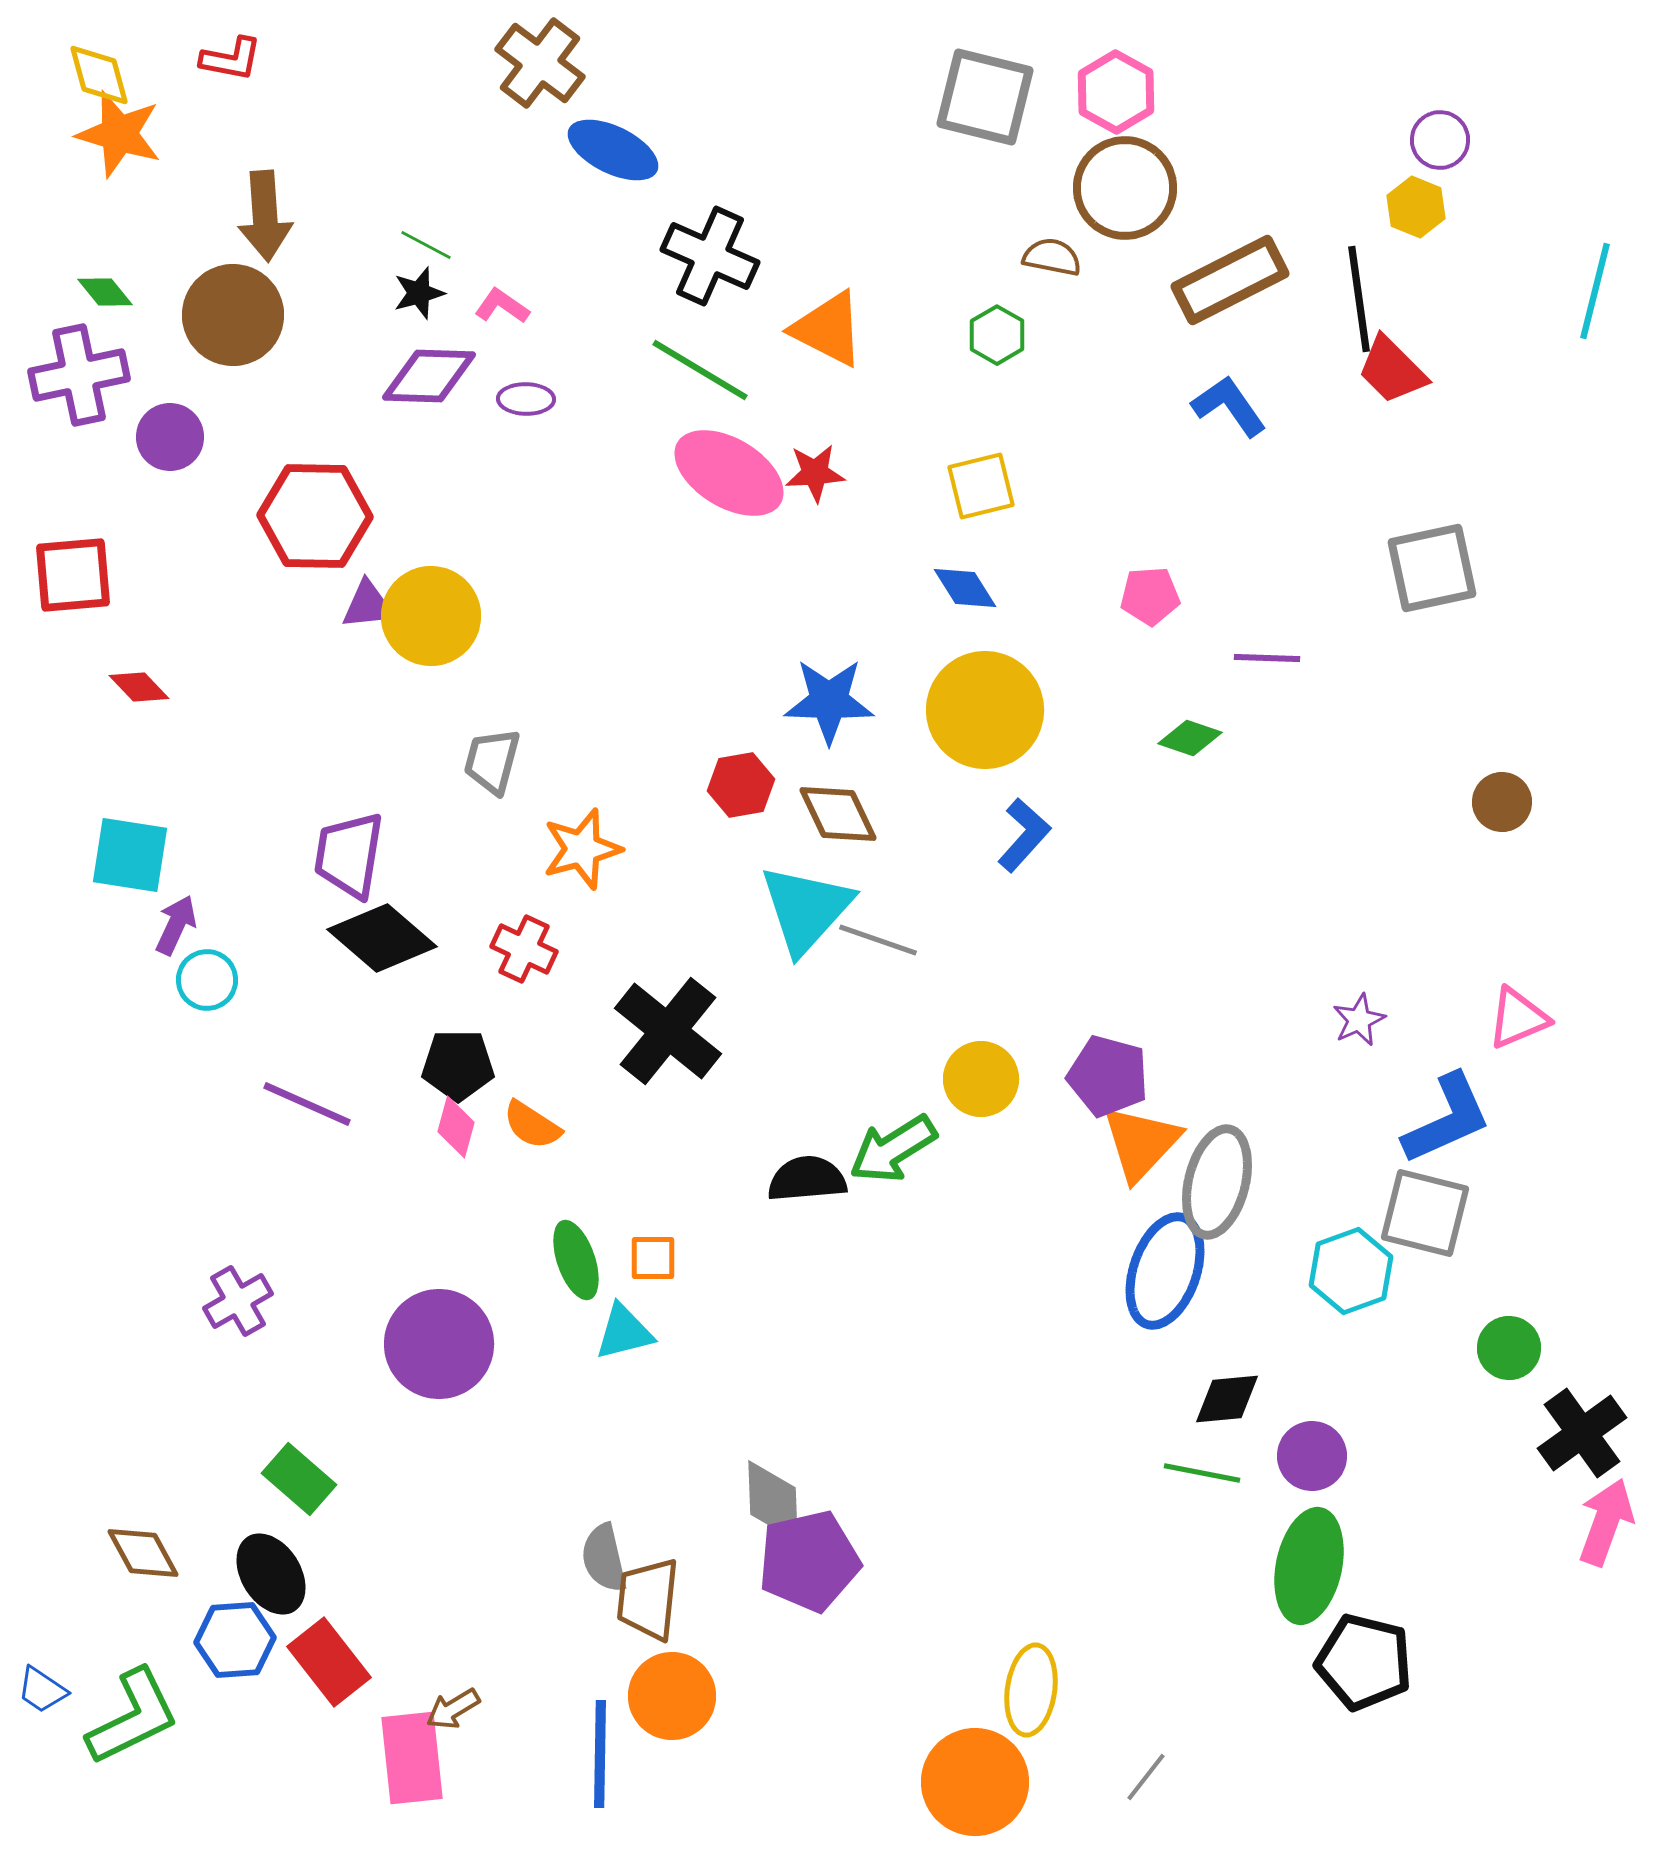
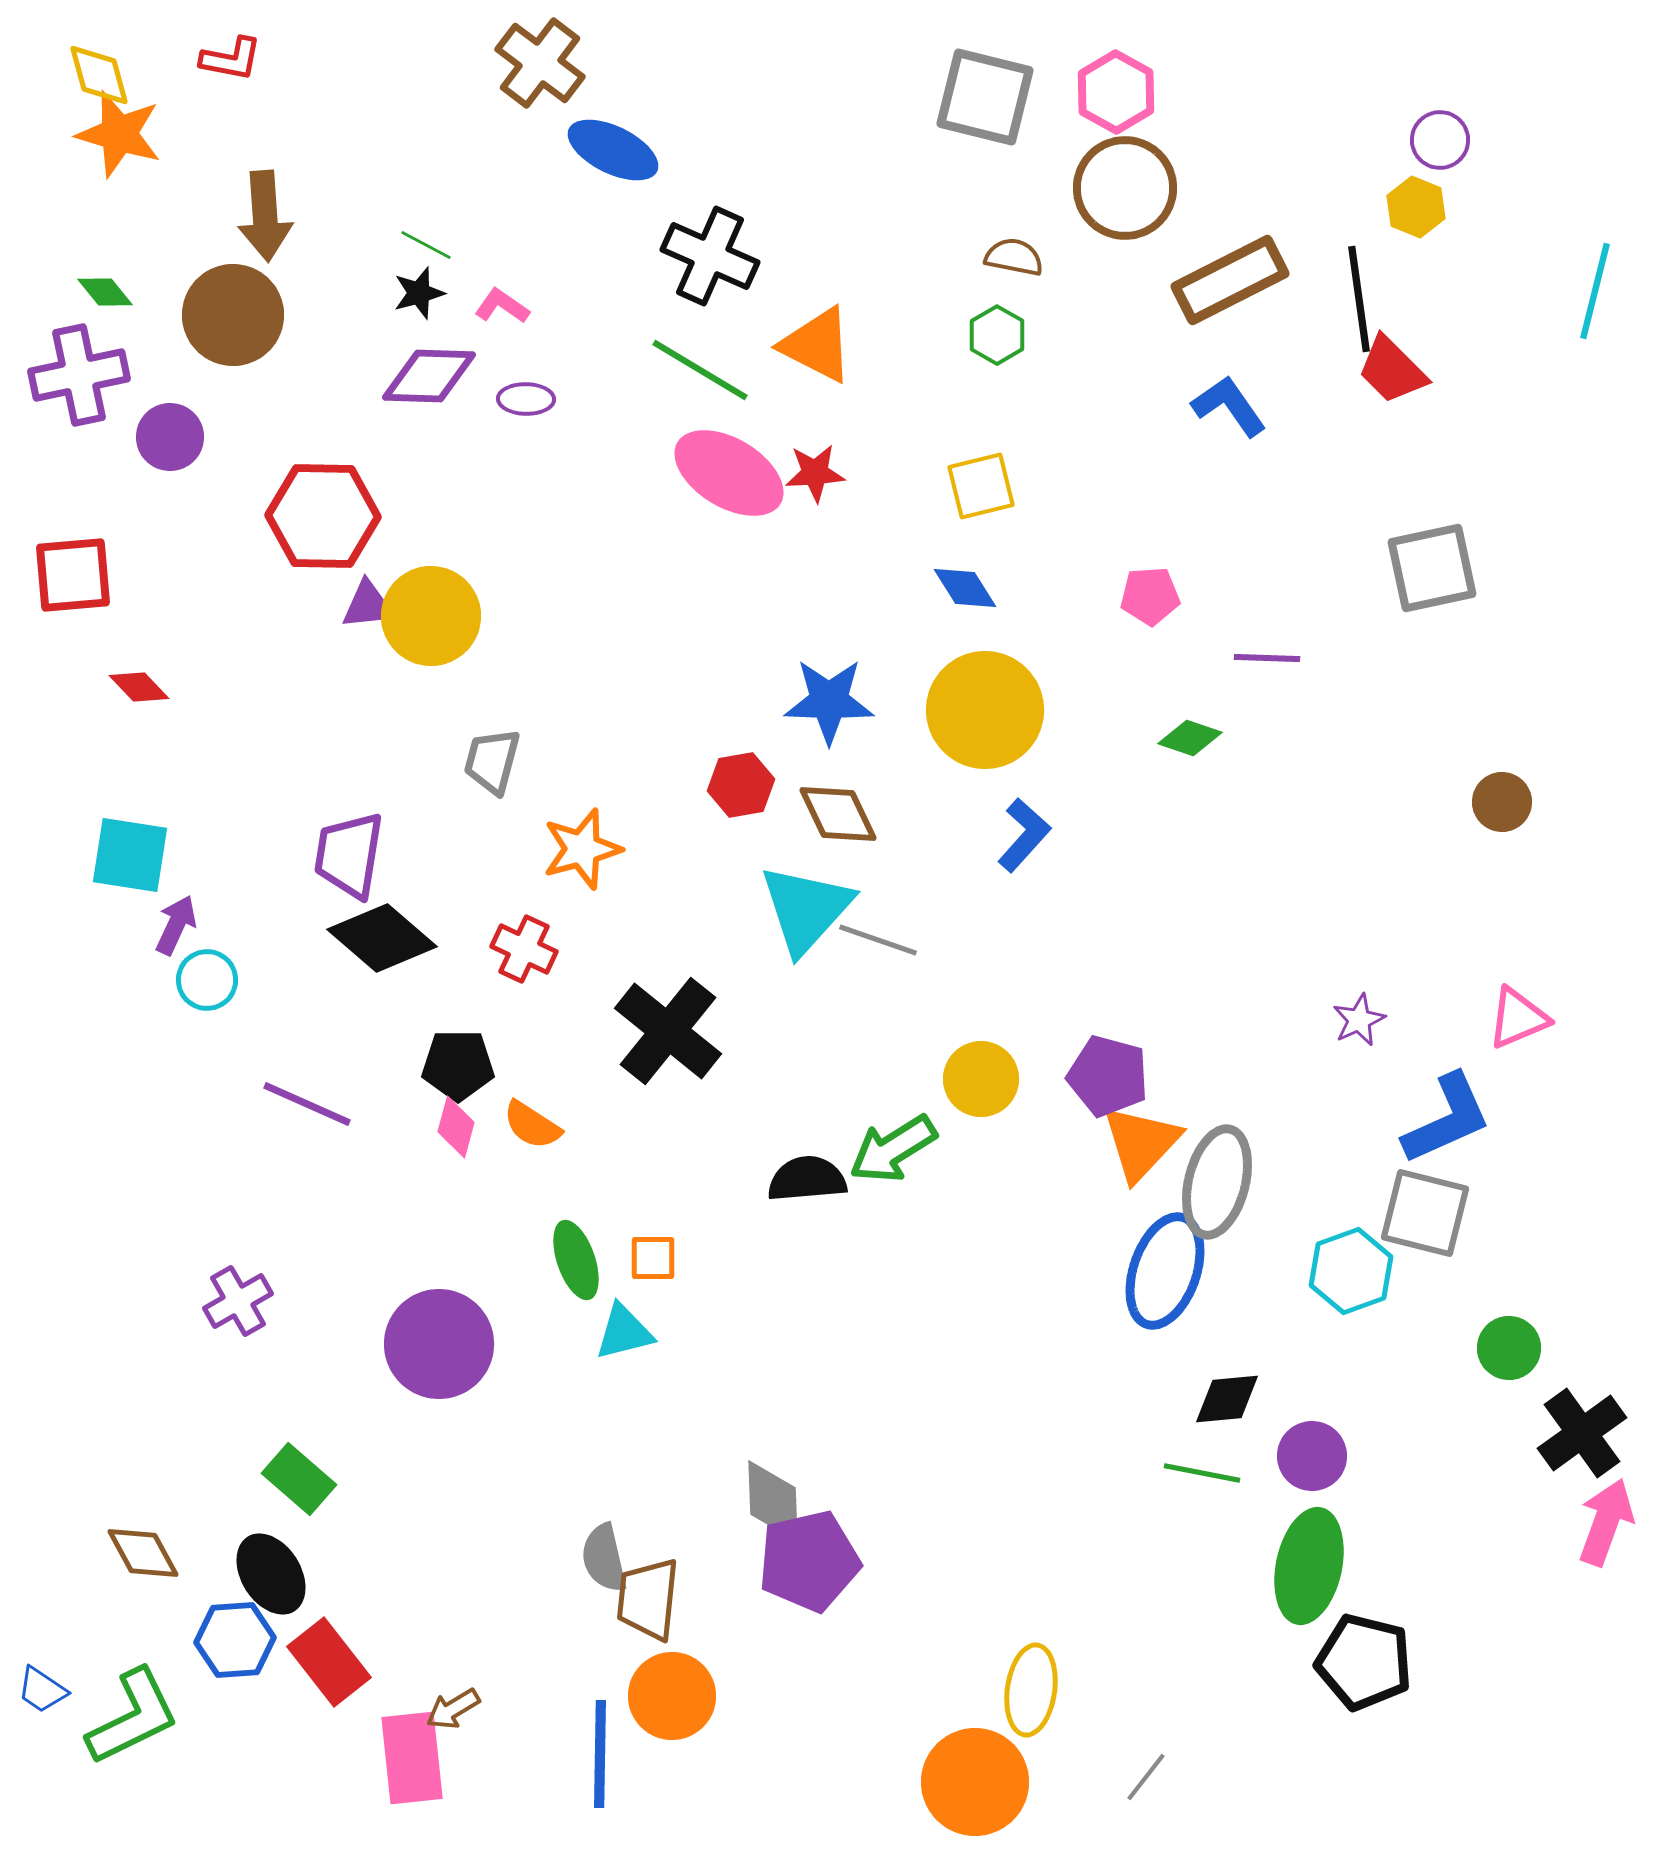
brown semicircle at (1052, 257): moved 38 px left
orange triangle at (828, 329): moved 11 px left, 16 px down
red hexagon at (315, 516): moved 8 px right
